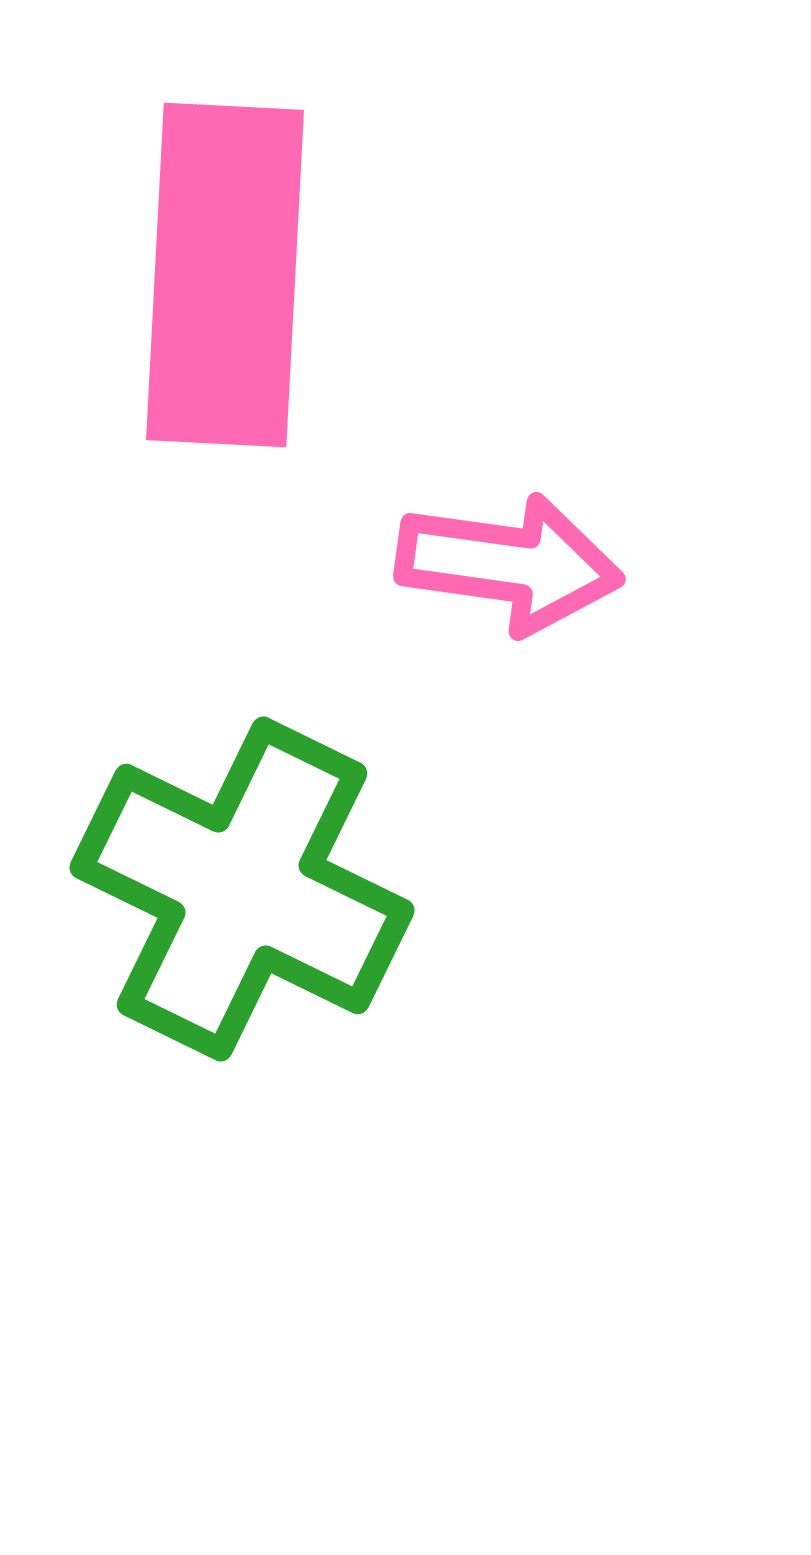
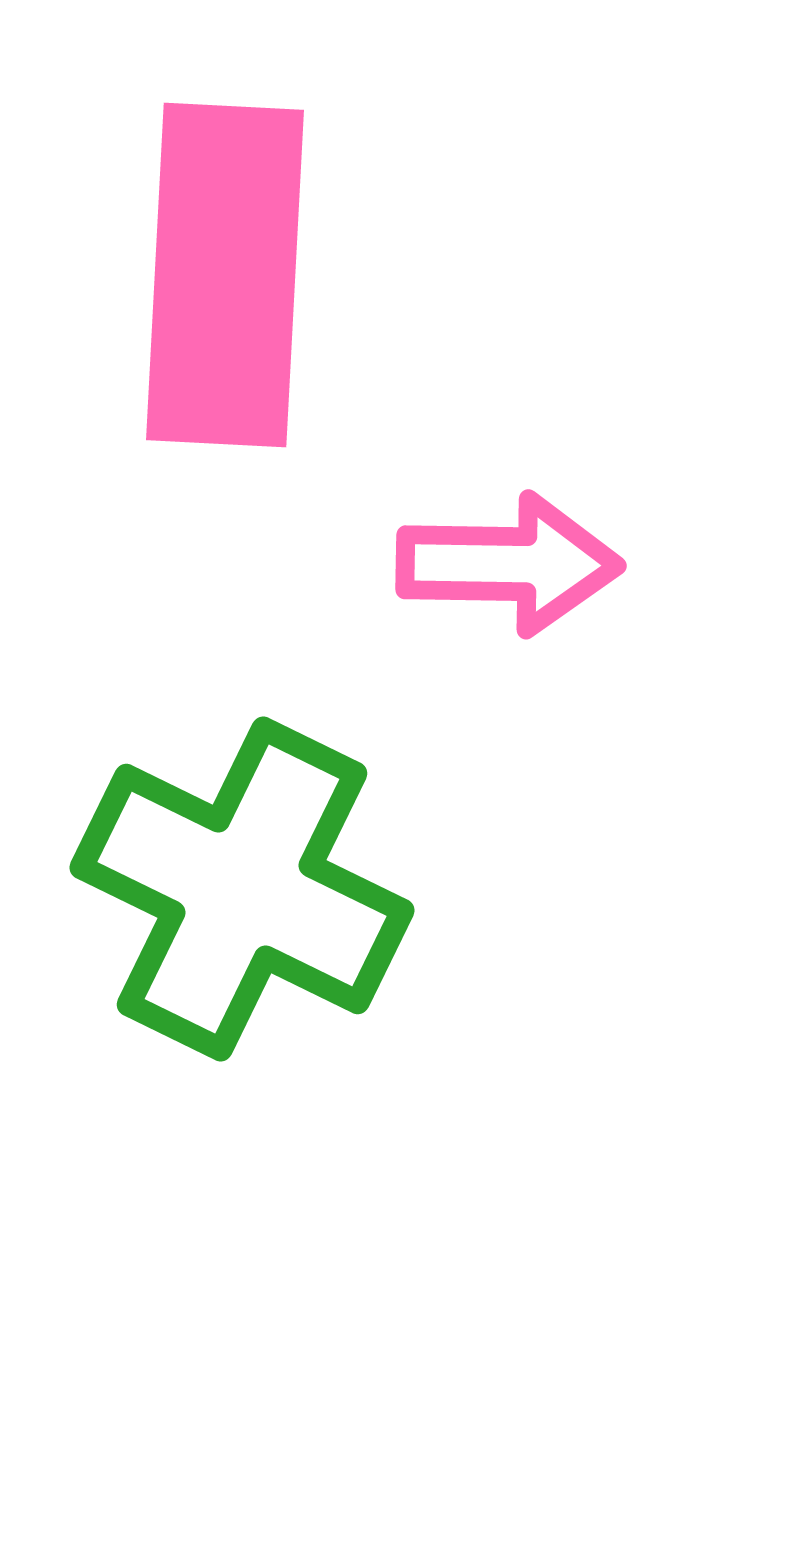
pink arrow: rotated 7 degrees counterclockwise
